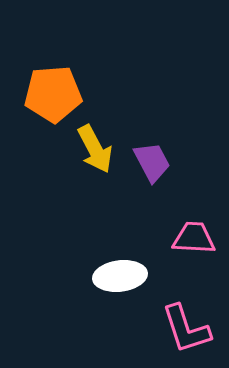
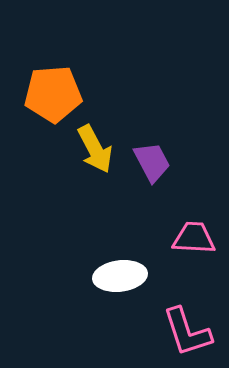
pink L-shape: moved 1 px right, 3 px down
